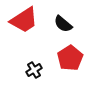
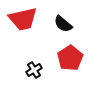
red trapezoid: moved 1 px left, 1 px up; rotated 20 degrees clockwise
